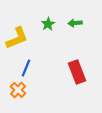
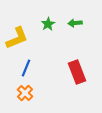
orange cross: moved 7 px right, 3 px down
